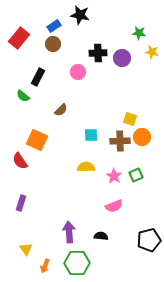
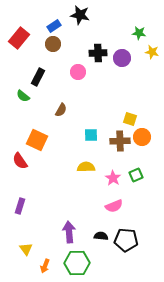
brown semicircle: rotated 16 degrees counterclockwise
pink star: moved 1 px left, 2 px down
purple rectangle: moved 1 px left, 3 px down
black pentagon: moved 23 px left; rotated 20 degrees clockwise
